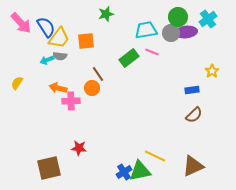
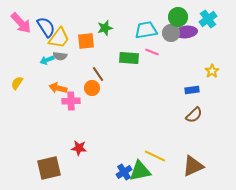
green star: moved 1 px left, 14 px down
green rectangle: rotated 42 degrees clockwise
